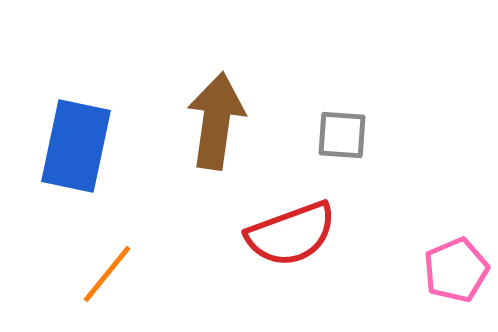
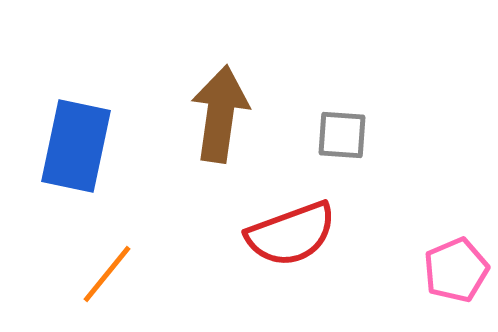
brown arrow: moved 4 px right, 7 px up
